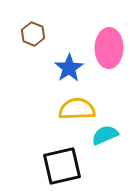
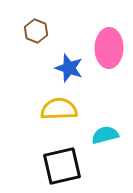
brown hexagon: moved 3 px right, 3 px up
blue star: rotated 20 degrees counterclockwise
yellow semicircle: moved 18 px left
cyan semicircle: rotated 8 degrees clockwise
